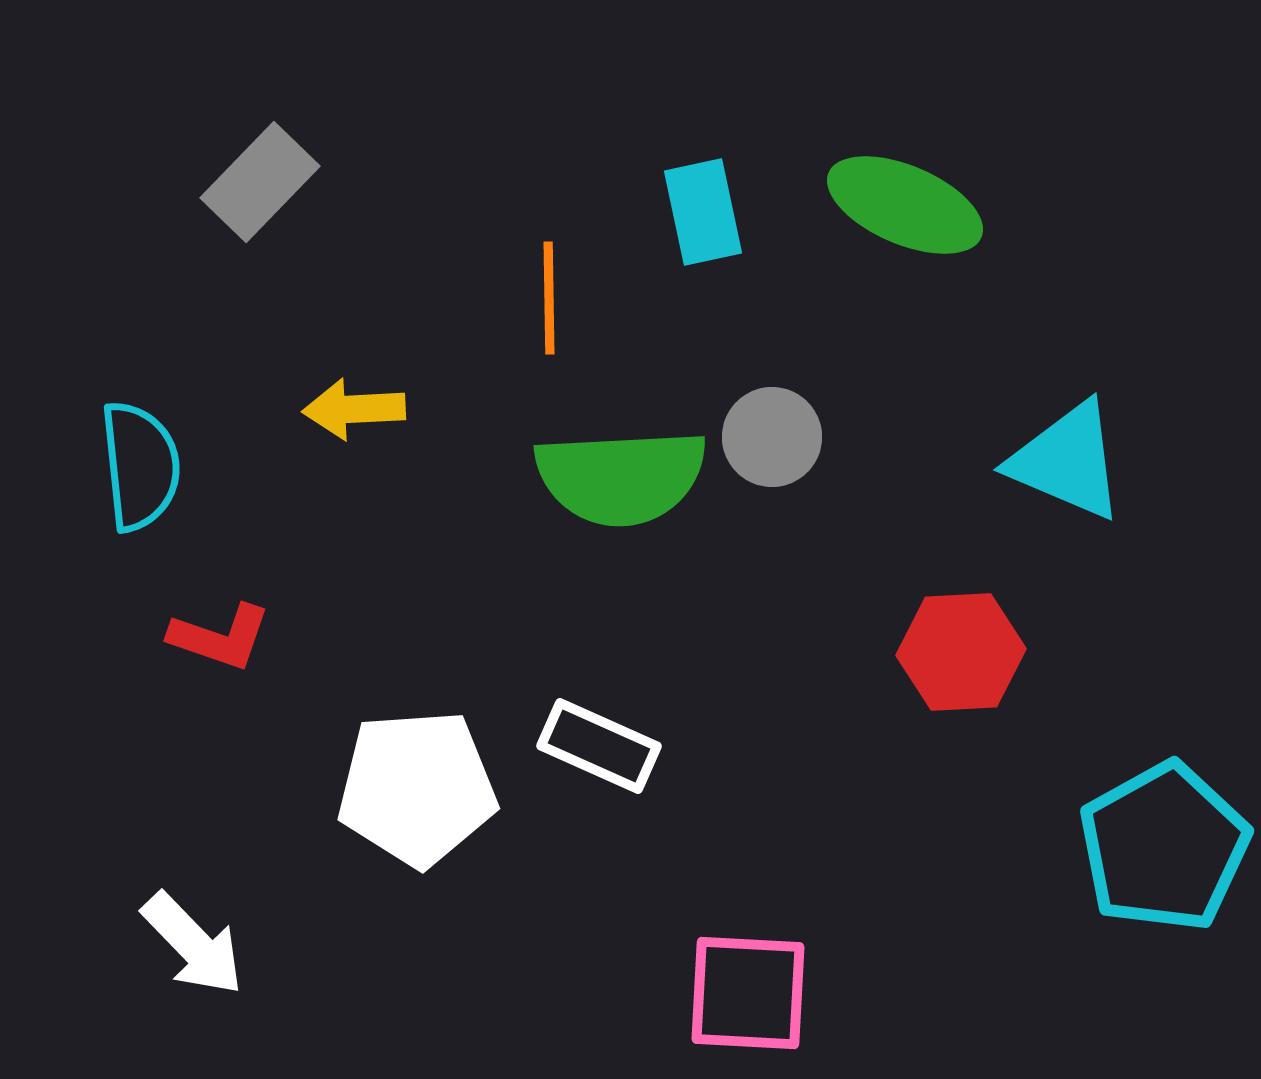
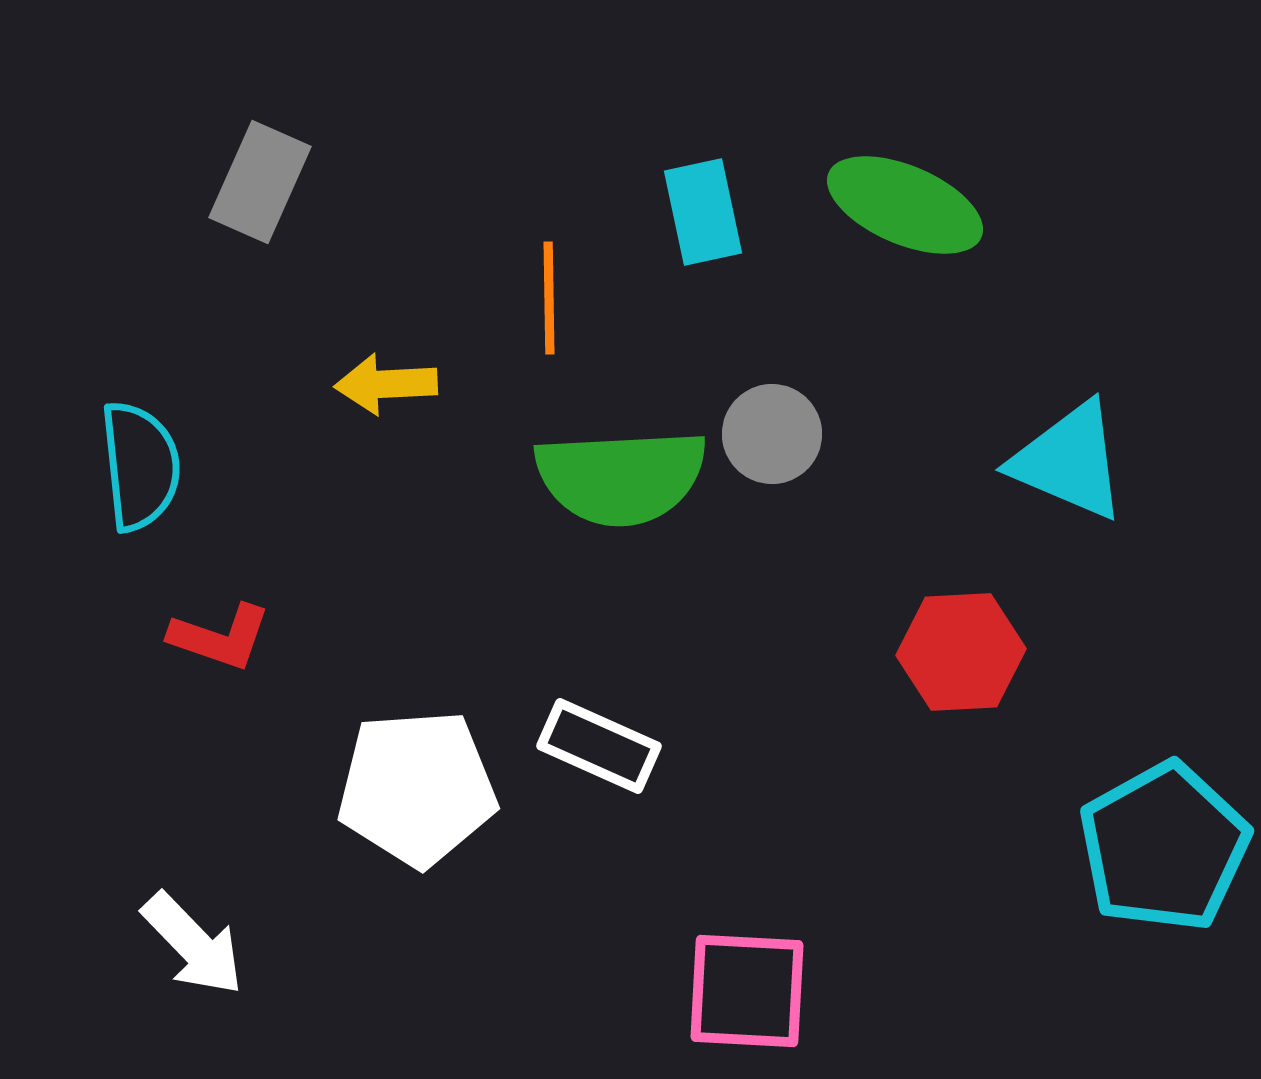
gray rectangle: rotated 20 degrees counterclockwise
yellow arrow: moved 32 px right, 25 px up
gray circle: moved 3 px up
cyan triangle: moved 2 px right
pink square: moved 1 px left, 2 px up
